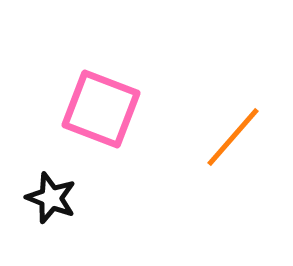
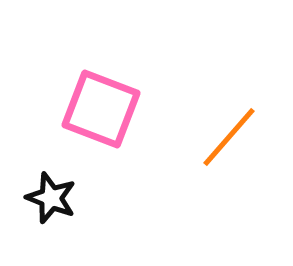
orange line: moved 4 px left
